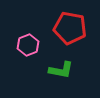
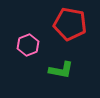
red pentagon: moved 4 px up
